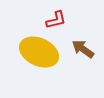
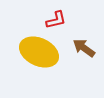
brown arrow: moved 1 px right, 1 px up
